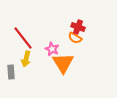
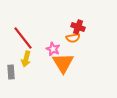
orange semicircle: moved 2 px left; rotated 40 degrees counterclockwise
pink star: moved 1 px right
